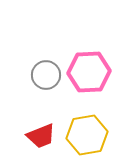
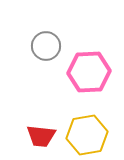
gray circle: moved 29 px up
red trapezoid: rotated 28 degrees clockwise
